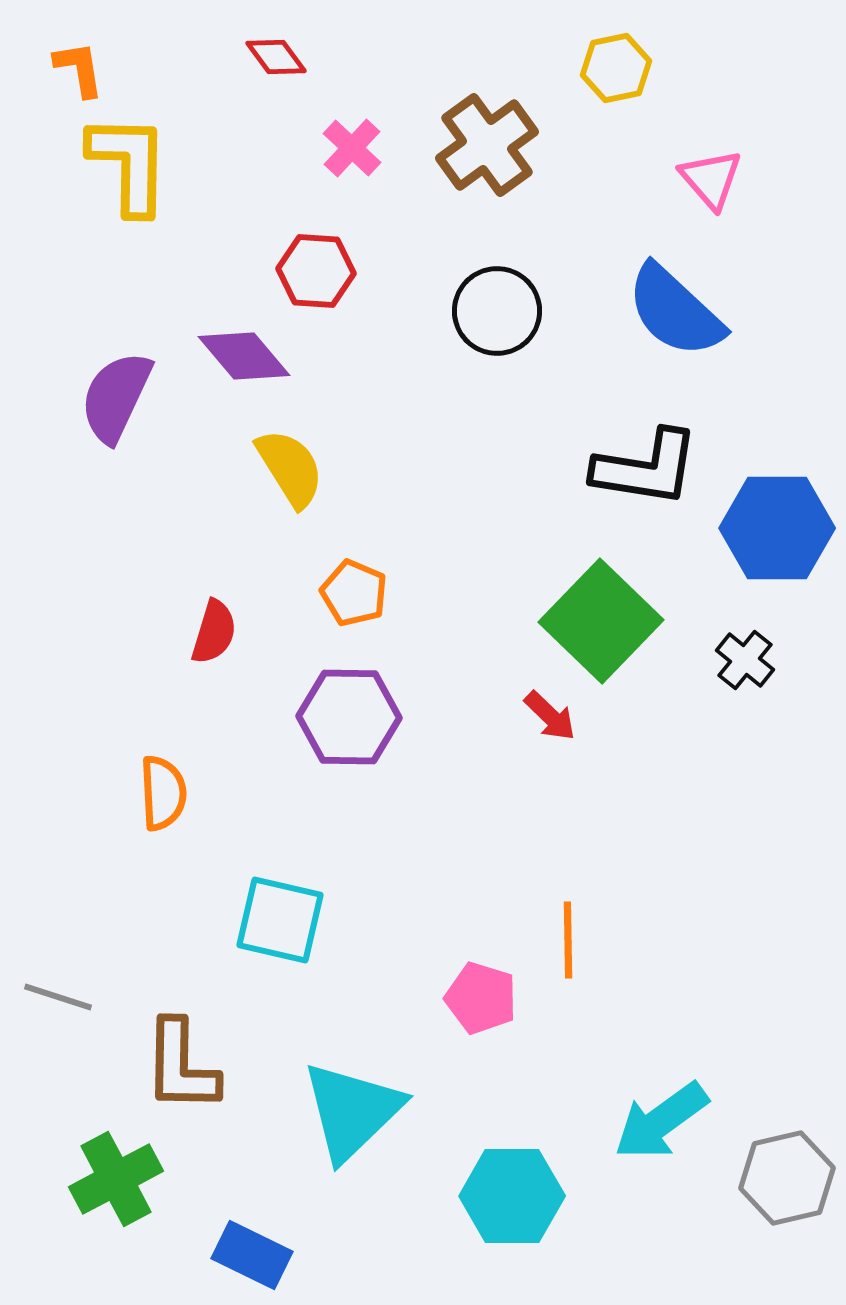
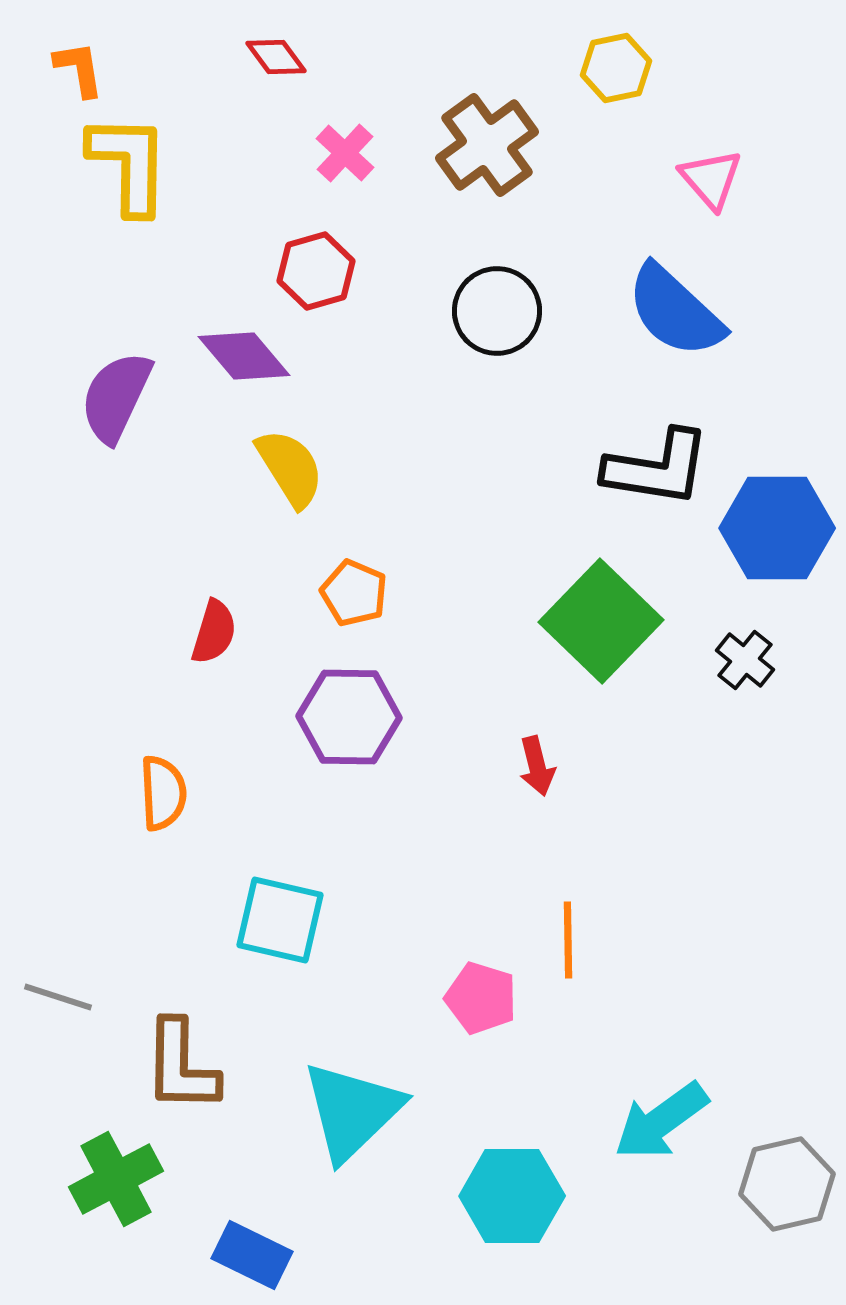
pink cross: moved 7 px left, 5 px down
red hexagon: rotated 20 degrees counterclockwise
black L-shape: moved 11 px right
red arrow: moved 13 px left, 50 px down; rotated 32 degrees clockwise
gray hexagon: moved 6 px down
